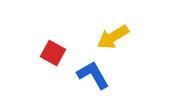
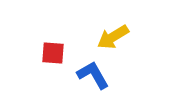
red square: rotated 25 degrees counterclockwise
